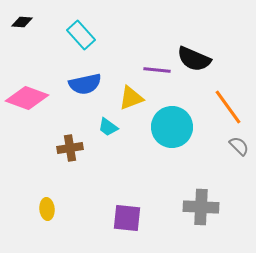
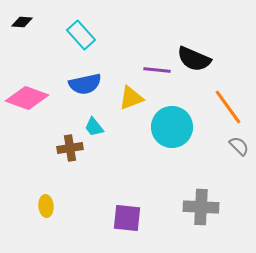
cyan trapezoid: moved 14 px left; rotated 15 degrees clockwise
yellow ellipse: moved 1 px left, 3 px up
